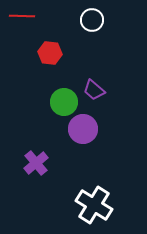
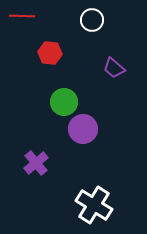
purple trapezoid: moved 20 px right, 22 px up
